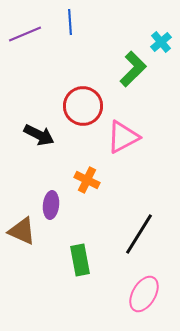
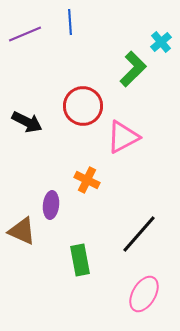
black arrow: moved 12 px left, 13 px up
black line: rotated 9 degrees clockwise
